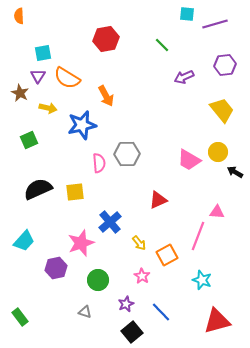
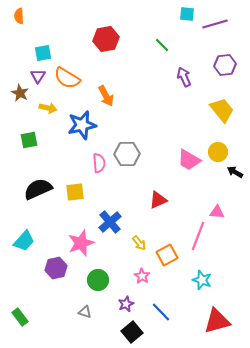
purple arrow at (184, 77): rotated 90 degrees clockwise
green square at (29, 140): rotated 12 degrees clockwise
